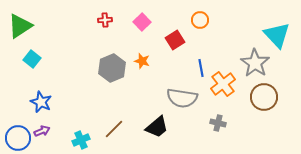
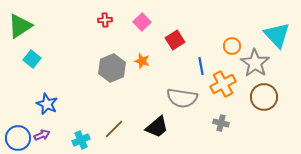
orange circle: moved 32 px right, 26 px down
blue line: moved 2 px up
orange cross: rotated 10 degrees clockwise
blue star: moved 6 px right, 2 px down
gray cross: moved 3 px right
purple arrow: moved 4 px down
